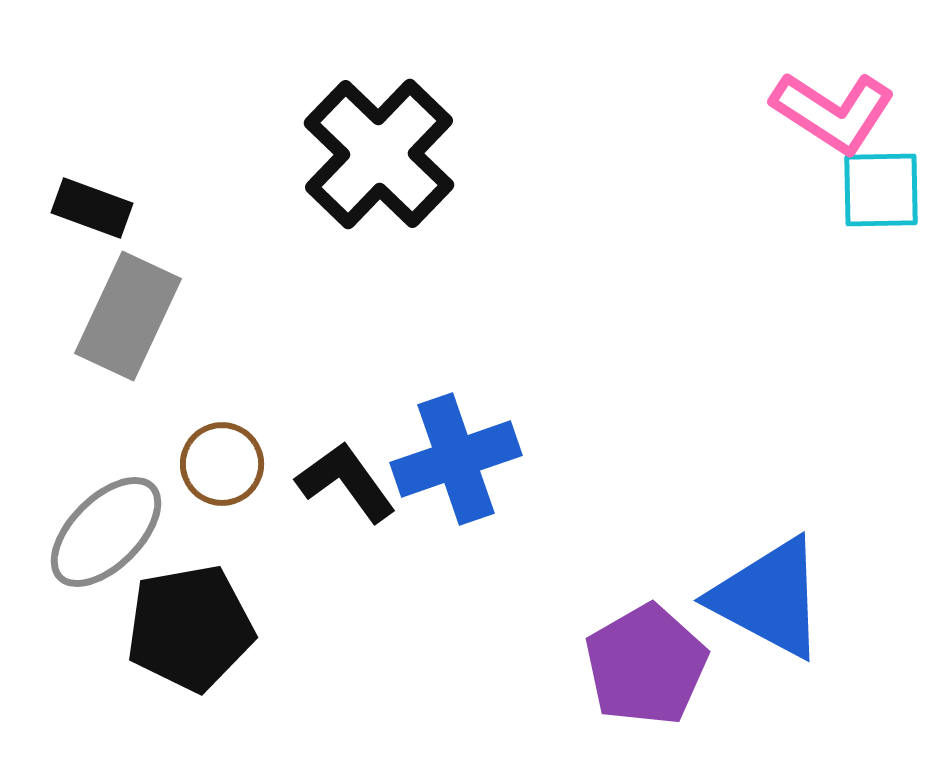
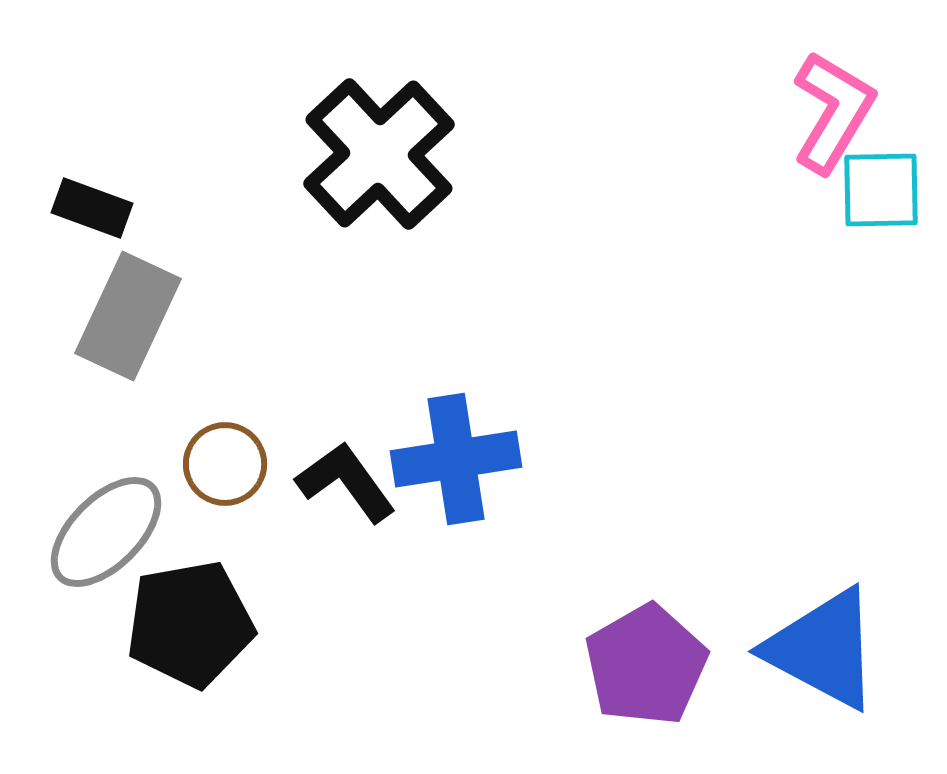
pink L-shape: rotated 92 degrees counterclockwise
black cross: rotated 3 degrees clockwise
blue cross: rotated 10 degrees clockwise
brown circle: moved 3 px right
blue triangle: moved 54 px right, 51 px down
black pentagon: moved 4 px up
